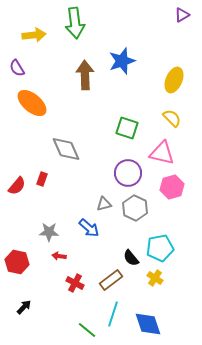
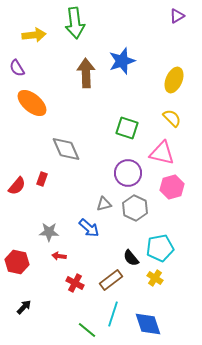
purple triangle: moved 5 px left, 1 px down
brown arrow: moved 1 px right, 2 px up
